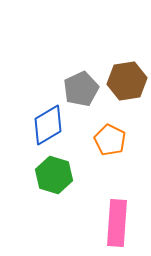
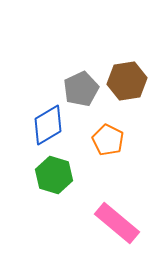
orange pentagon: moved 2 px left
pink rectangle: rotated 54 degrees counterclockwise
